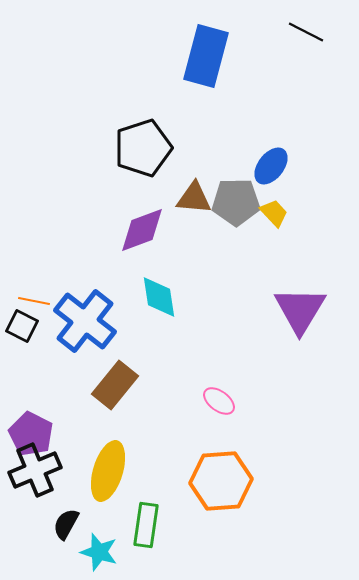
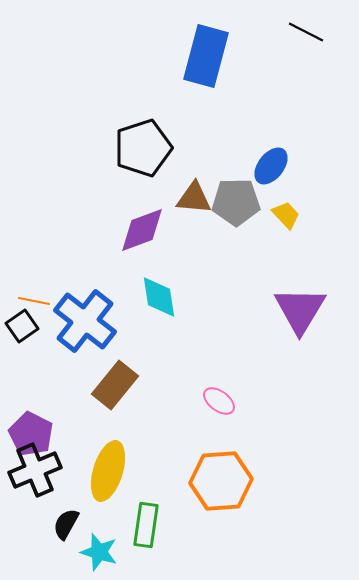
yellow trapezoid: moved 12 px right, 2 px down
black square: rotated 28 degrees clockwise
